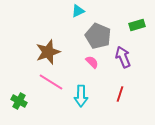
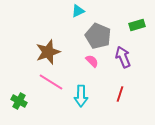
pink semicircle: moved 1 px up
